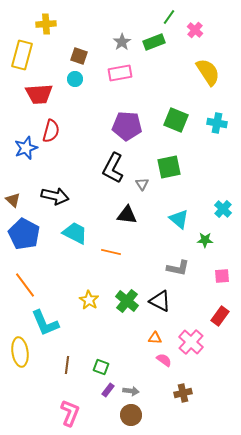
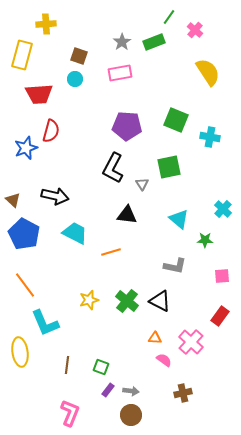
cyan cross at (217, 123): moved 7 px left, 14 px down
orange line at (111, 252): rotated 30 degrees counterclockwise
gray L-shape at (178, 268): moved 3 px left, 2 px up
yellow star at (89, 300): rotated 24 degrees clockwise
